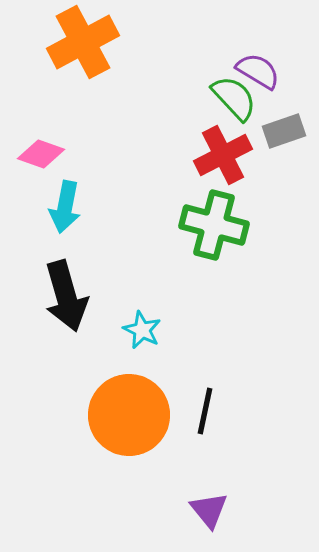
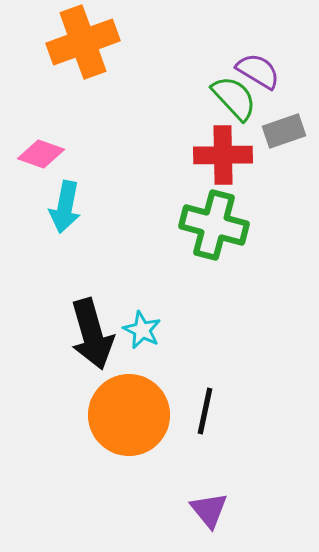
orange cross: rotated 8 degrees clockwise
red cross: rotated 26 degrees clockwise
black arrow: moved 26 px right, 38 px down
